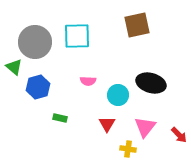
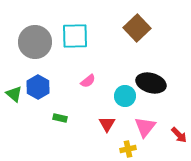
brown square: moved 3 px down; rotated 32 degrees counterclockwise
cyan square: moved 2 px left
green triangle: moved 27 px down
pink semicircle: rotated 42 degrees counterclockwise
blue hexagon: rotated 15 degrees counterclockwise
cyan circle: moved 7 px right, 1 px down
yellow cross: rotated 21 degrees counterclockwise
